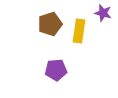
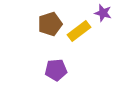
yellow rectangle: rotated 45 degrees clockwise
